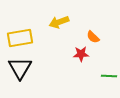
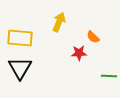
yellow arrow: rotated 132 degrees clockwise
yellow rectangle: rotated 15 degrees clockwise
red star: moved 2 px left, 1 px up
